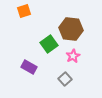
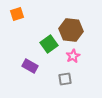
orange square: moved 7 px left, 3 px down
brown hexagon: moved 1 px down
purple rectangle: moved 1 px right, 1 px up
gray square: rotated 32 degrees clockwise
